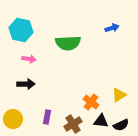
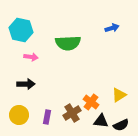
pink arrow: moved 2 px right, 2 px up
yellow circle: moved 6 px right, 4 px up
brown cross: moved 1 px left, 11 px up
